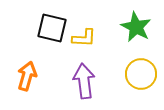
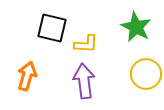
yellow L-shape: moved 2 px right, 6 px down
yellow circle: moved 5 px right
